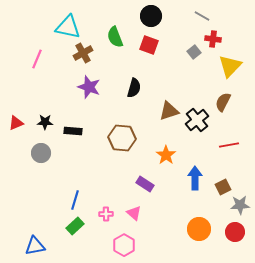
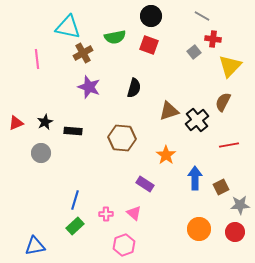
green semicircle: rotated 80 degrees counterclockwise
pink line: rotated 30 degrees counterclockwise
black star: rotated 28 degrees counterclockwise
brown square: moved 2 px left
pink hexagon: rotated 10 degrees clockwise
